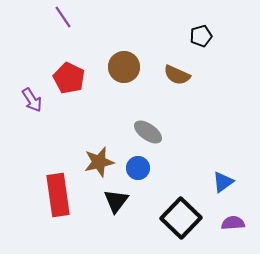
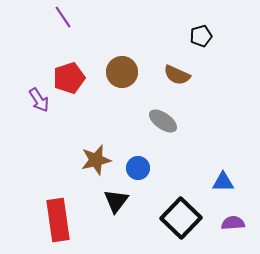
brown circle: moved 2 px left, 5 px down
red pentagon: rotated 28 degrees clockwise
purple arrow: moved 7 px right
gray ellipse: moved 15 px right, 11 px up
brown star: moved 3 px left, 2 px up
blue triangle: rotated 35 degrees clockwise
red rectangle: moved 25 px down
